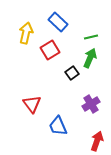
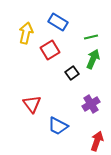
blue rectangle: rotated 12 degrees counterclockwise
green arrow: moved 3 px right, 1 px down
blue trapezoid: rotated 40 degrees counterclockwise
